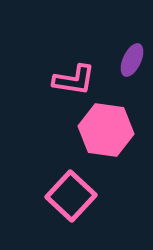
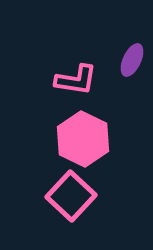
pink L-shape: moved 2 px right
pink hexagon: moved 23 px left, 9 px down; rotated 18 degrees clockwise
